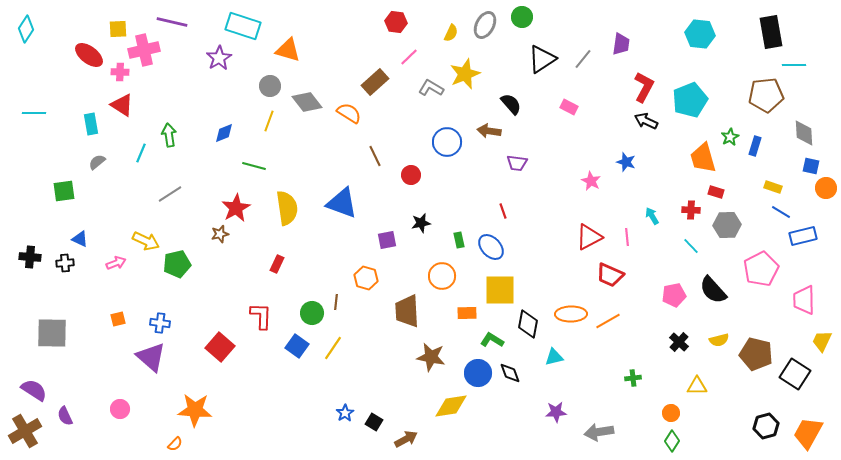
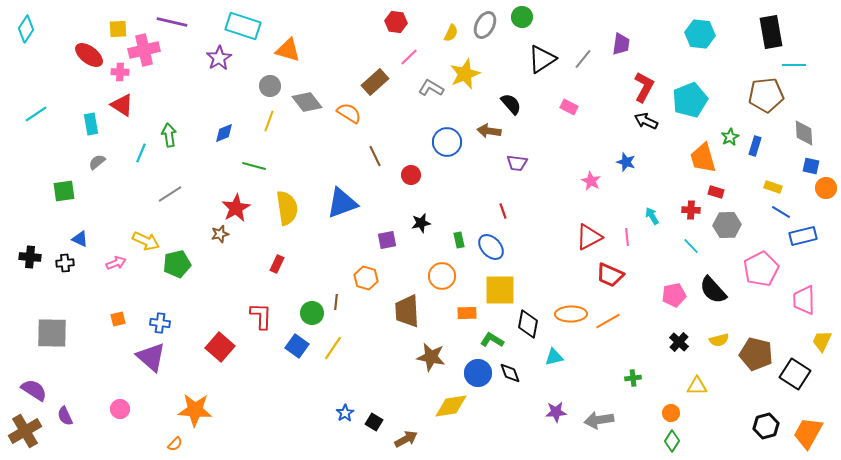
cyan line at (34, 113): moved 2 px right, 1 px down; rotated 35 degrees counterclockwise
blue triangle at (342, 203): rotated 40 degrees counterclockwise
gray arrow at (599, 432): moved 12 px up
